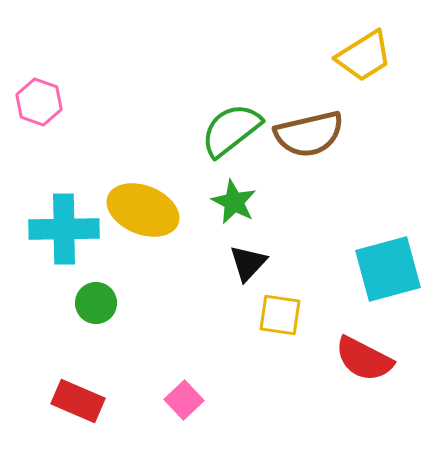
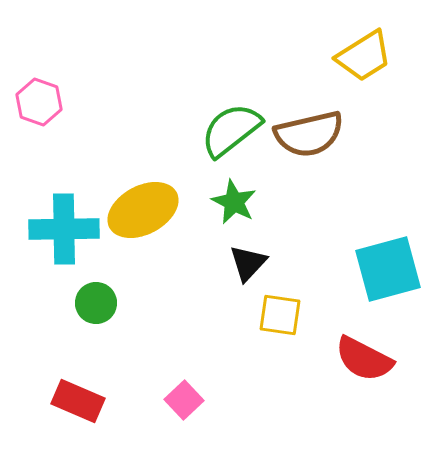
yellow ellipse: rotated 50 degrees counterclockwise
